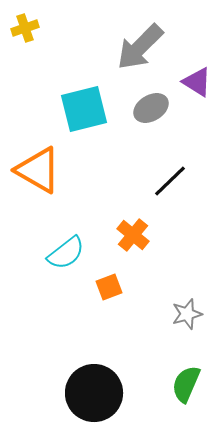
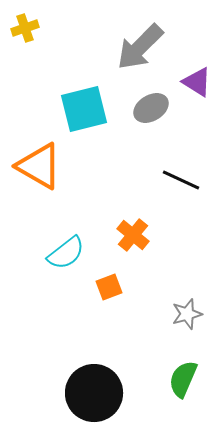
orange triangle: moved 1 px right, 4 px up
black line: moved 11 px right, 1 px up; rotated 69 degrees clockwise
green semicircle: moved 3 px left, 5 px up
